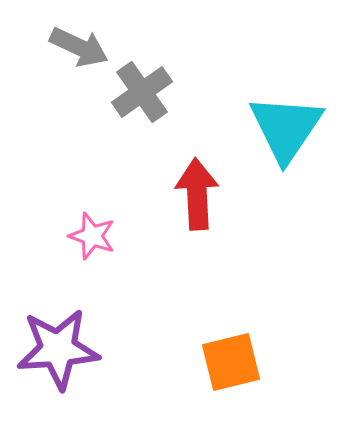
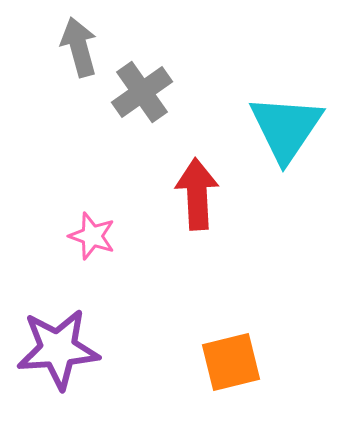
gray arrow: rotated 130 degrees counterclockwise
